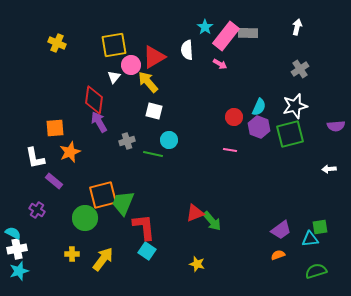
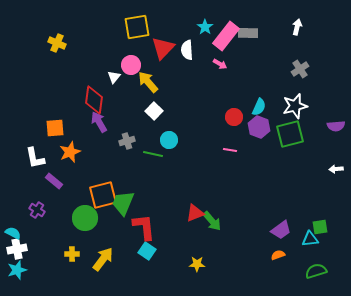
yellow square at (114, 45): moved 23 px right, 18 px up
red triangle at (154, 57): moved 9 px right, 9 px up; rotated 15 degrees counterclockwise
white square at (154, 111): rotated 30 degrees clockwise
white arrow at (329, 169): moved 7 px right
yellow star at (197, 264): rotated 14 degrees counterclockwise
cyan star at (19, 271): moved 2 px left, 1 px up
